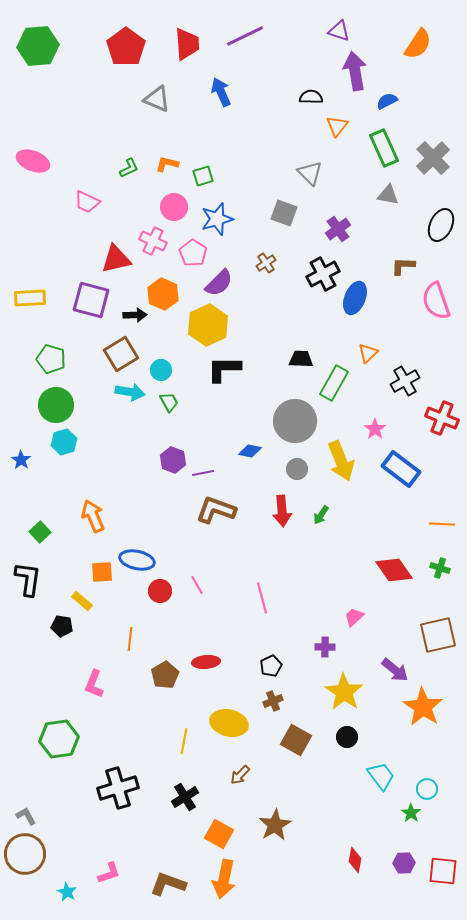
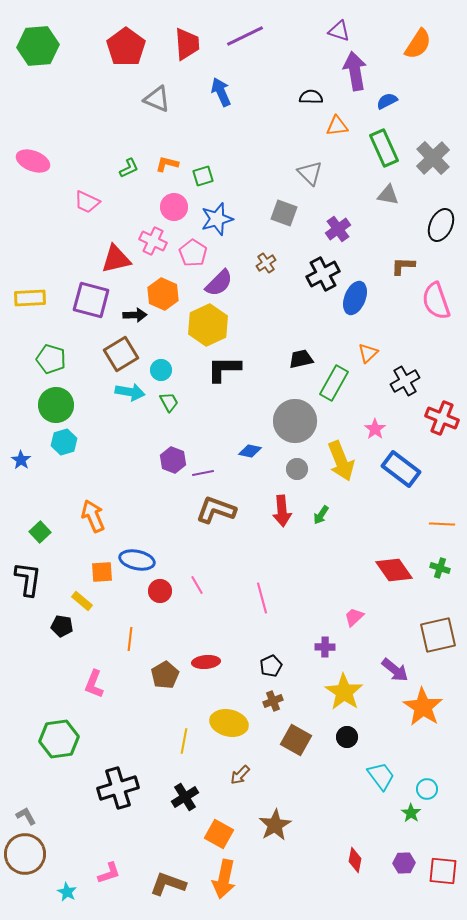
orange triangle at (337, 126): rotated 45 degrees clockwise
black trapezoid at (301, 359): rotated 15 degrees counterclockwise
